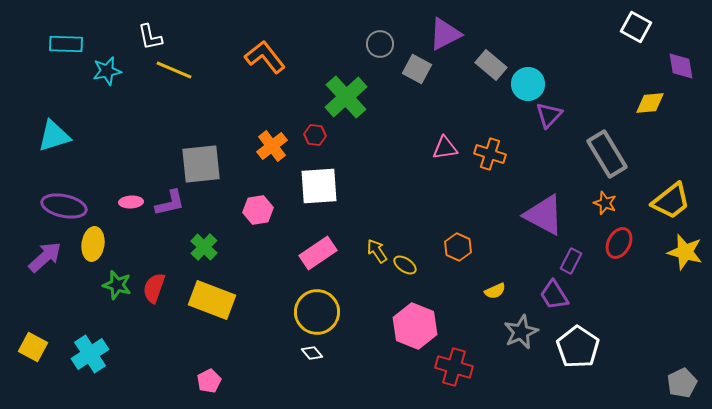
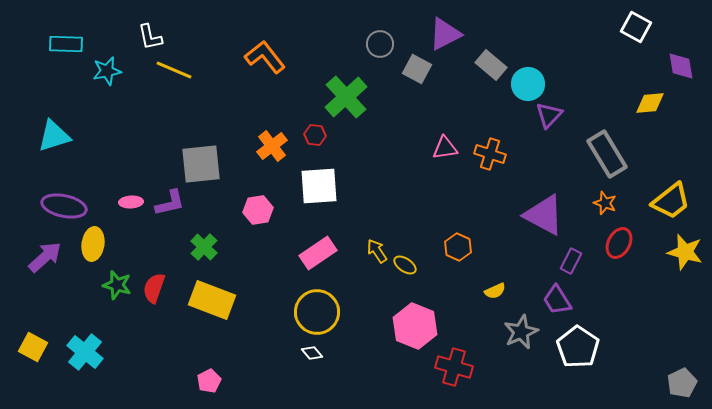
purple trapezoid at (554, 295): moved 3 px right, 5 px down
cyan cross at (90, 354): moved 5 px left, 2 px up; rotated 18 degrees counterclockwise
